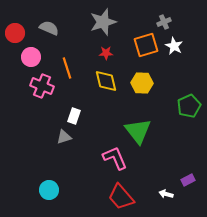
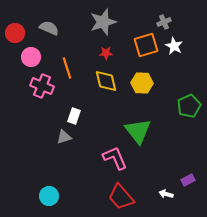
cyan circle: moved 6 px down
